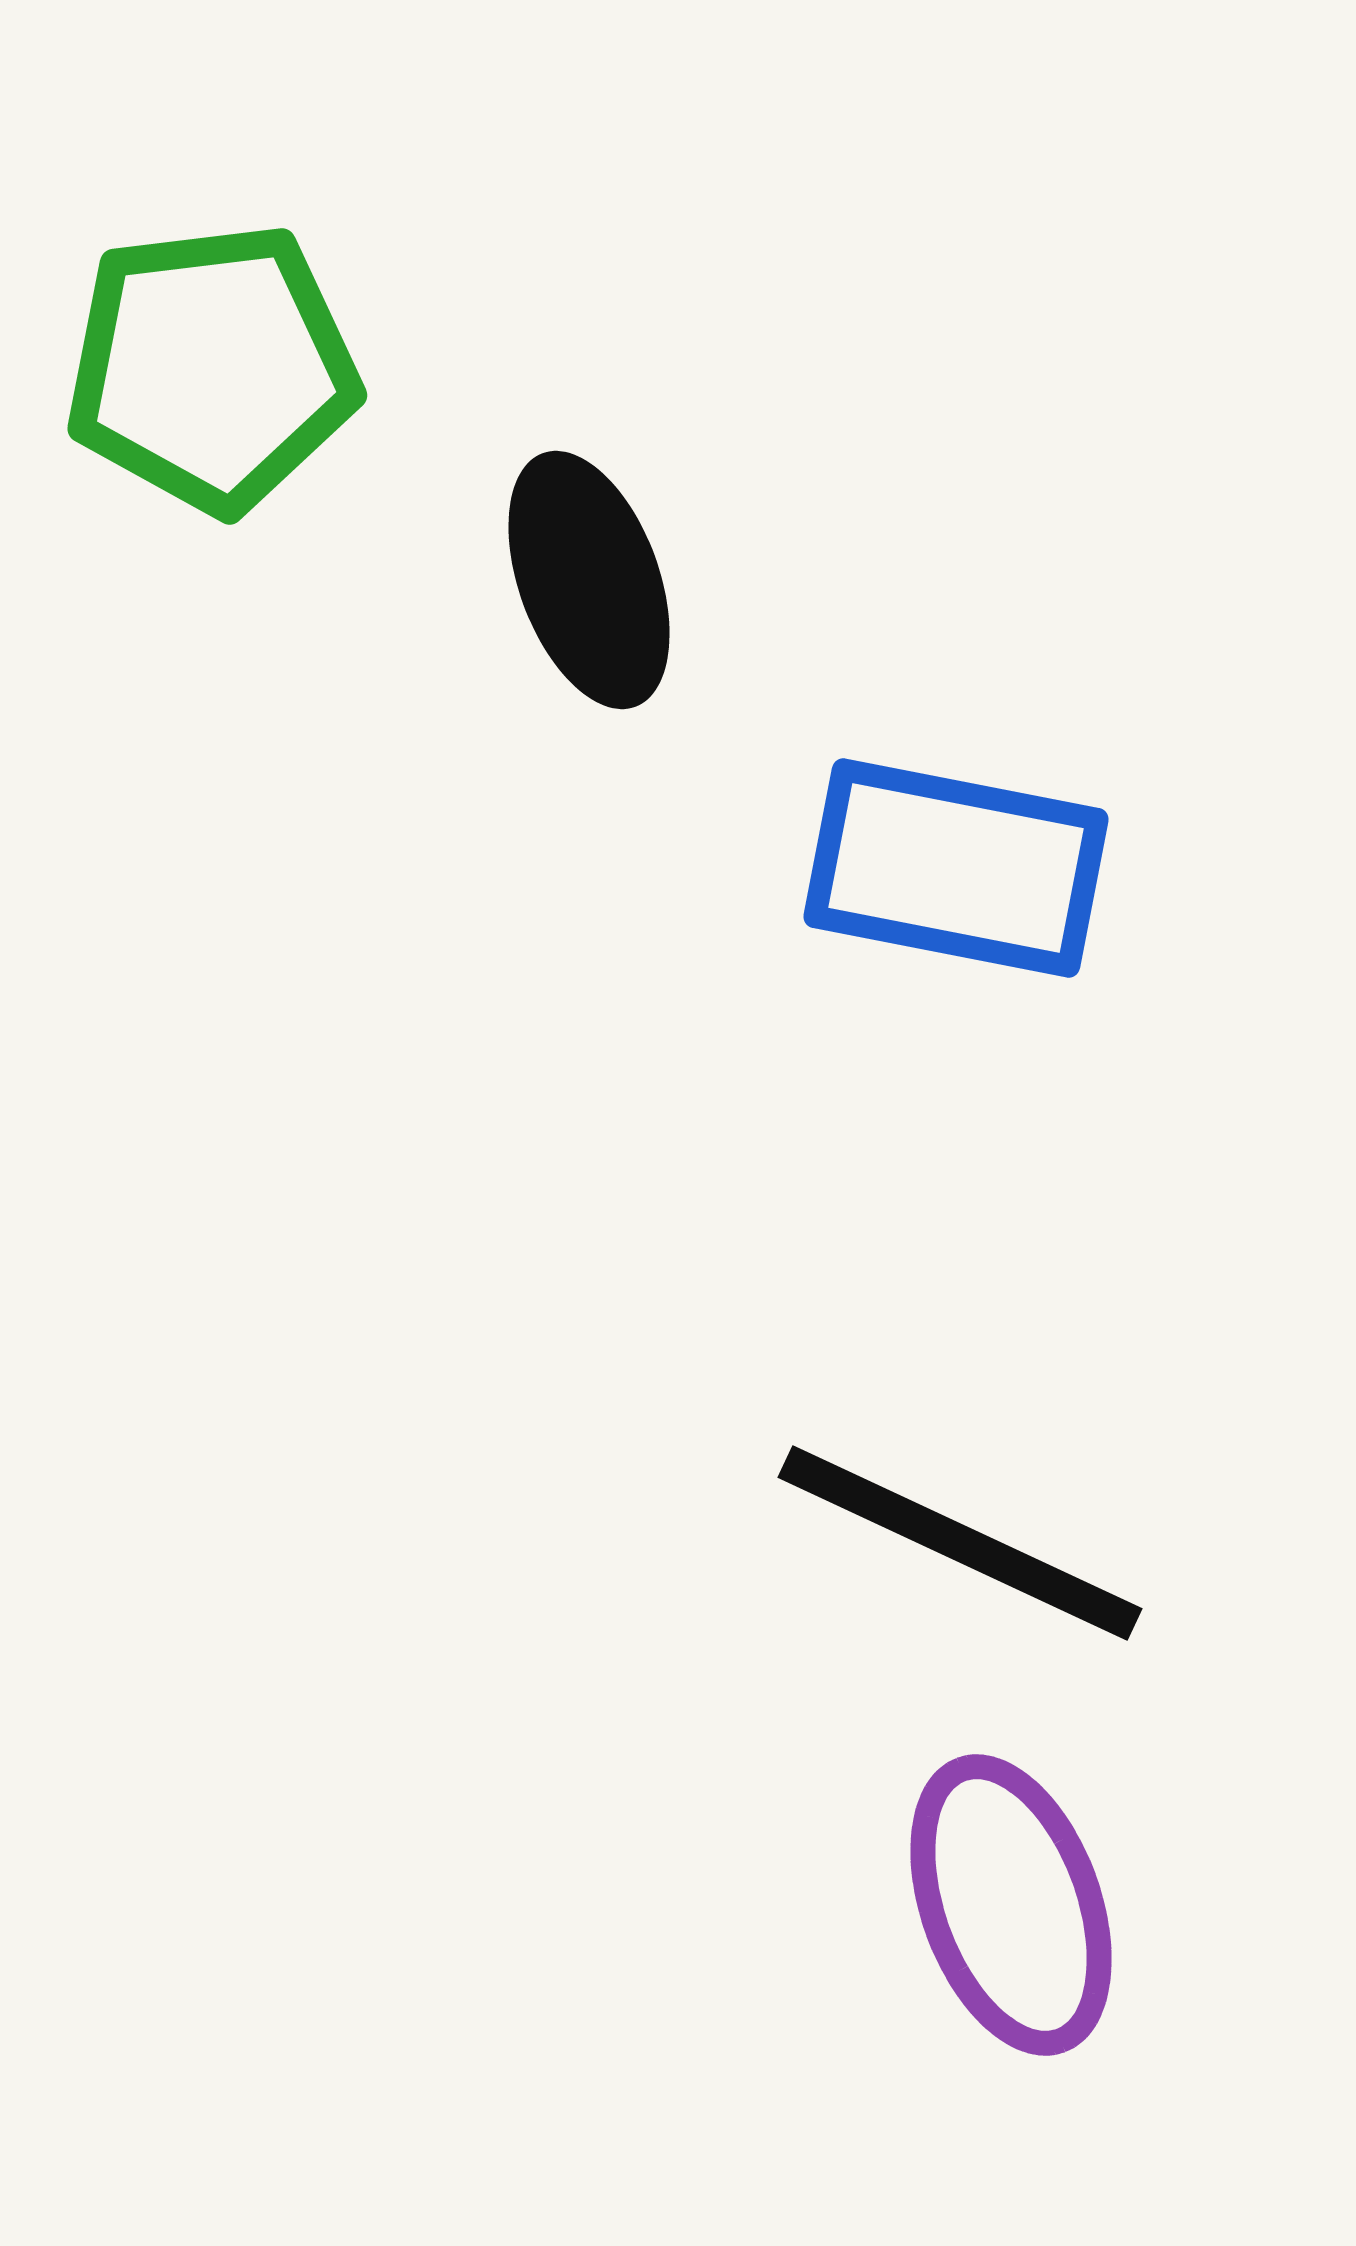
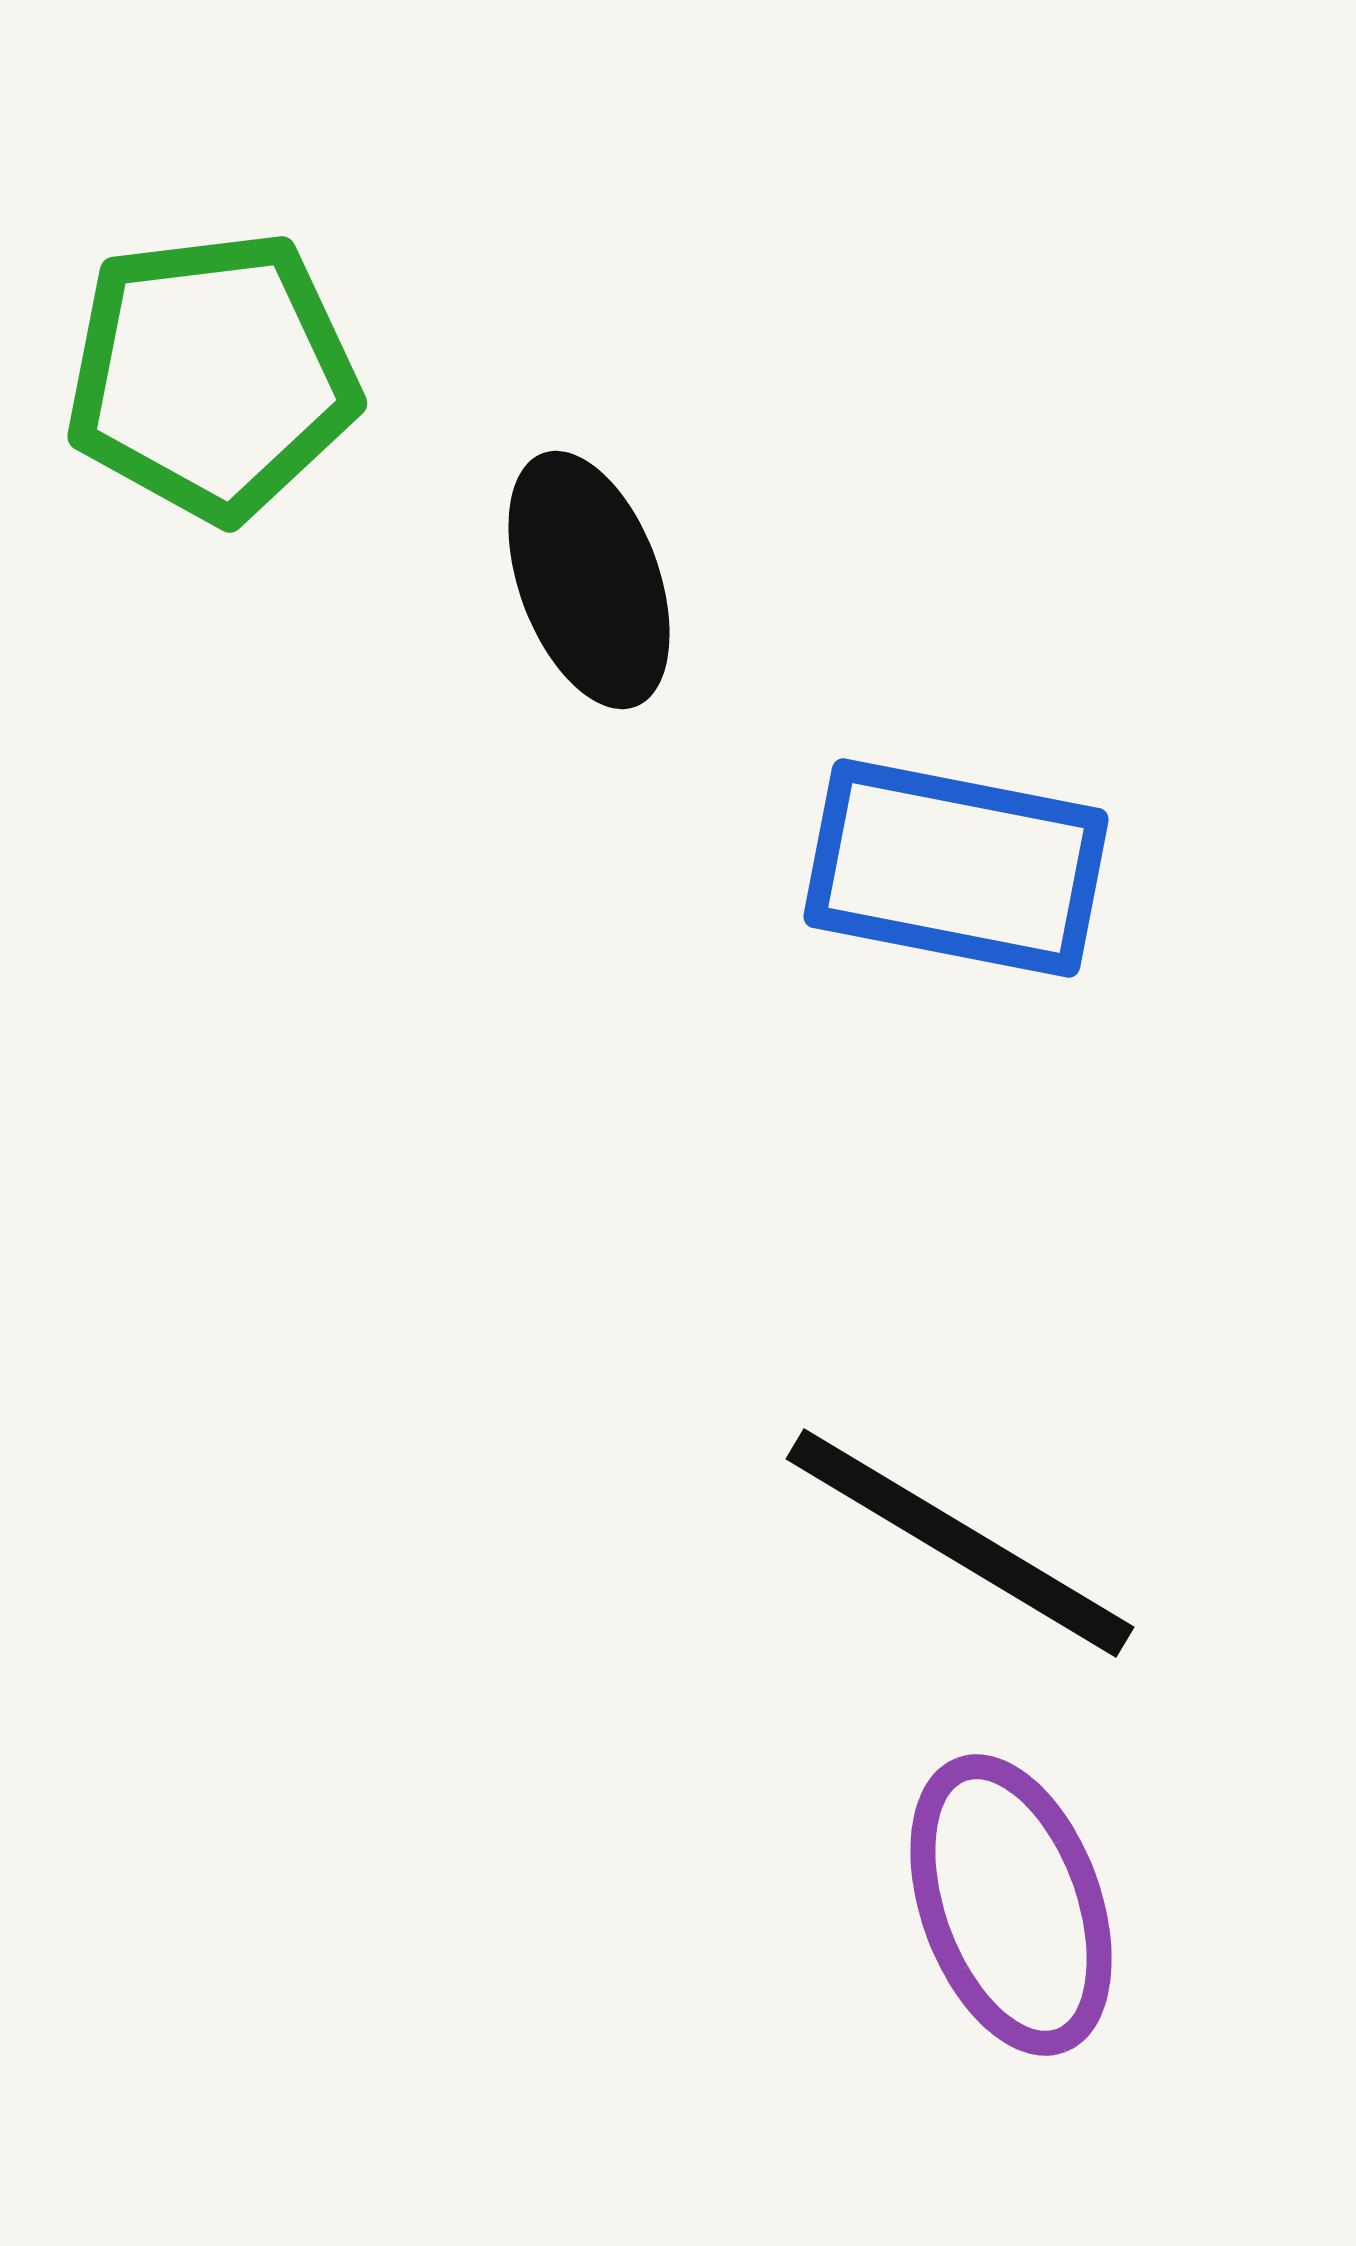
green pentagon: moved 8 px down
black line: rotated 6 degrees clockwise
